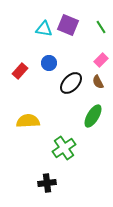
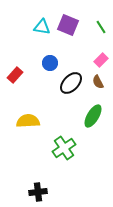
cyan triangle: moved 2 px left, 2 px up
blue circle: moved 1 px right
red rectangle: moved 5 px left, 4 px down
black cross: moved 9 px left, 9 px down
